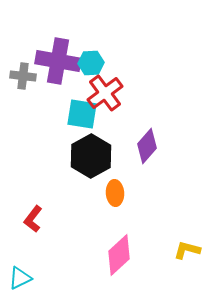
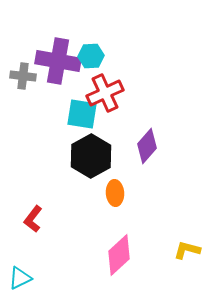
cyan hexagon: moved 7 px up
red cross: rotated 12 degrees clockwise
